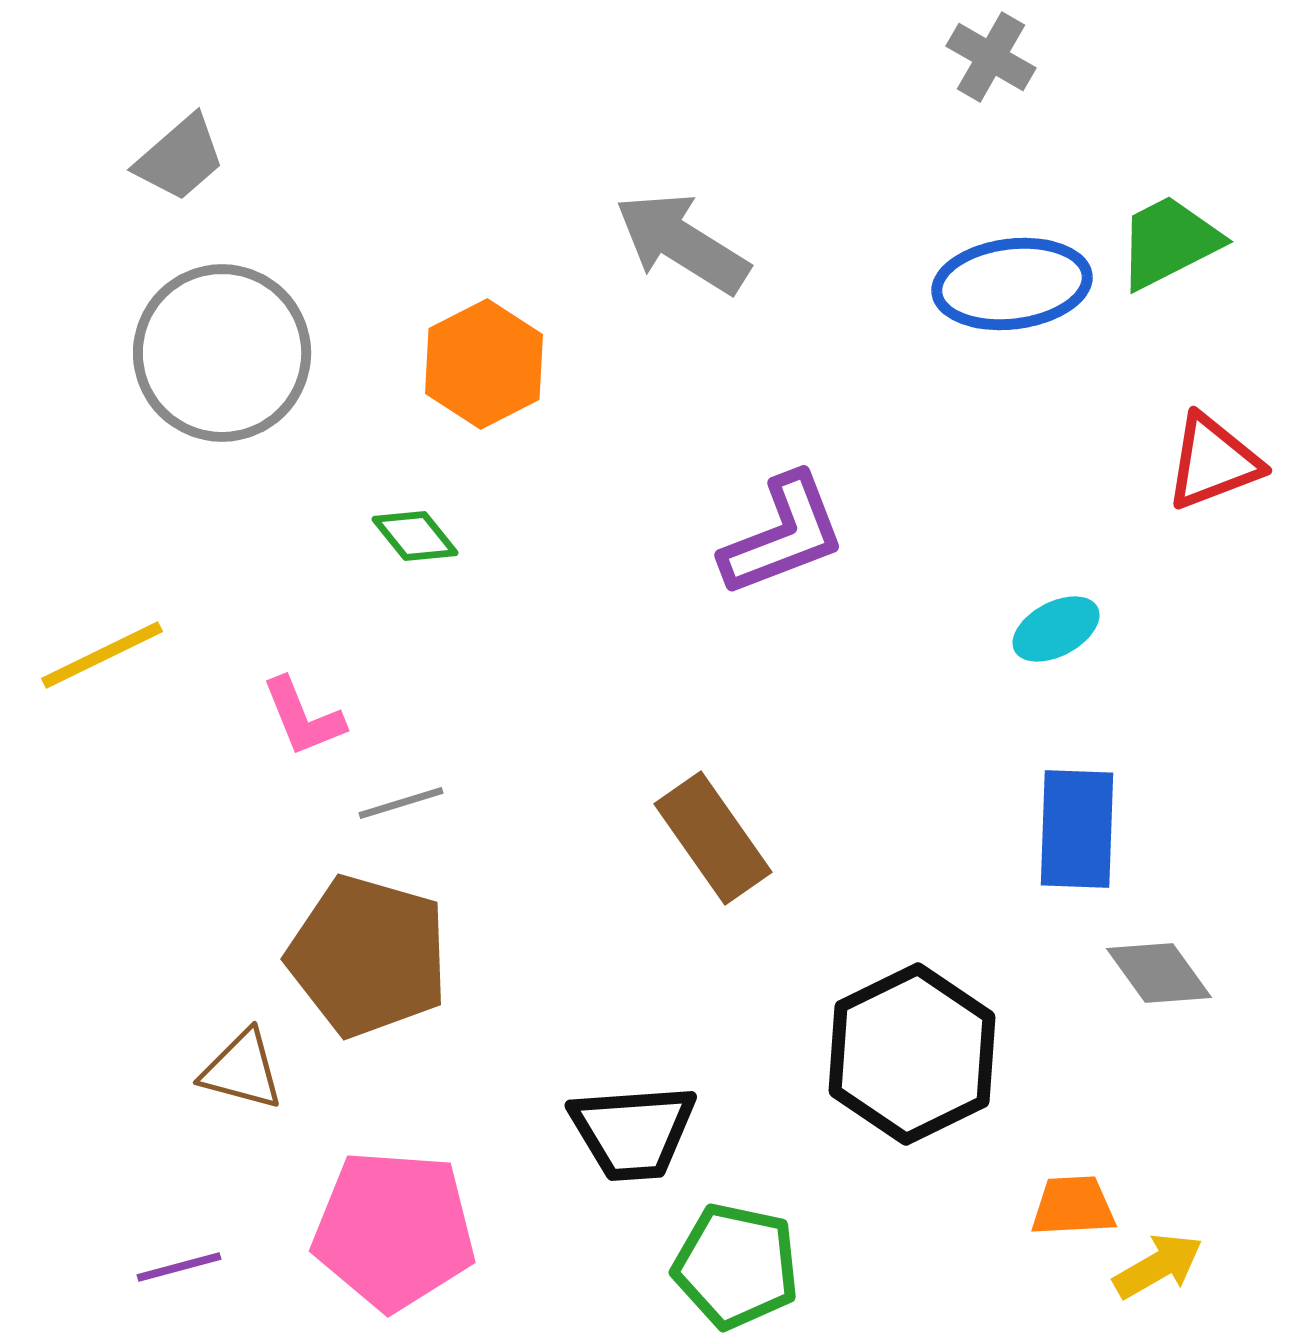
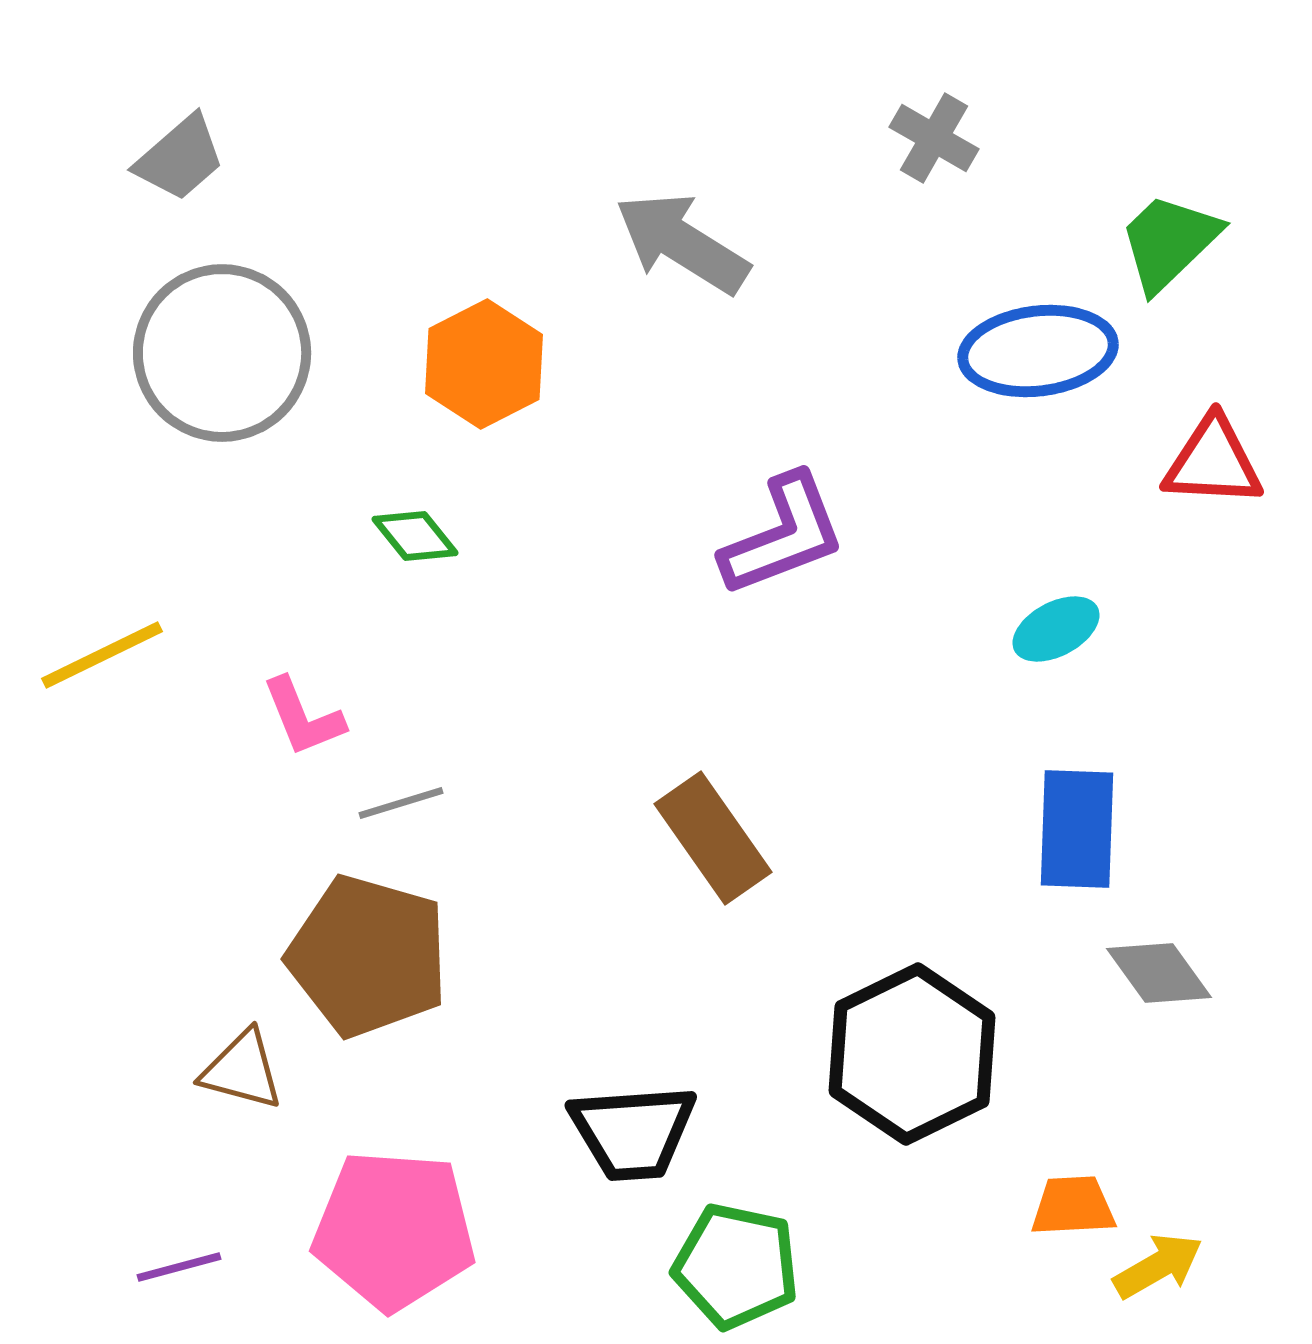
gray cross: moved 57 px left, 81 px down
green trapezoid: rotated 17 degrees counterclockwise
blue ellipse: moved 26 px right, 67 px down
red triangle: rotated 24 degrees clockwise
